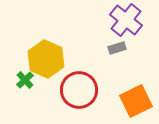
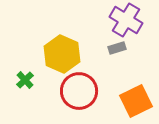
purple cross: rotated 8 degrees counterclockwise
yellow hexagon: moved 16 px right, 5 px up
red circle: moved 1 px down
